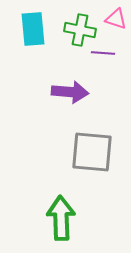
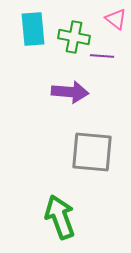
pink triangle: rotated 20 degrees clockwise
green cross: moved 6 px left, 7 px down
purple line: moved 1 px left, 3 px down
green arrow: moved 1 px left, 1 px up; rotated 18 degrees counterclockwise
